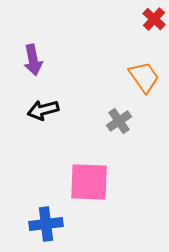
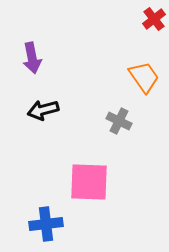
red cross: rotated 10 degrees clockwise
purple arrow: moved 1 px left, 2 px up
gray cross: rotated 30 degrees counterclockwise
